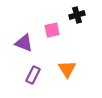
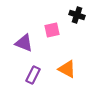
black cross: rotated 35 degrees clockwise
orange triangle: rotated 30 degrees counterclockwise
